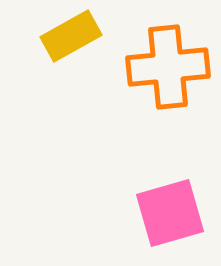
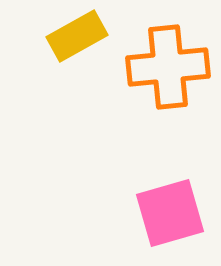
yellow rectangle: moved 6 px right
